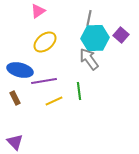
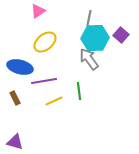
blue ellipse: moved 3 px up
purple triangle: rotated 30 degrees counterclockwise
